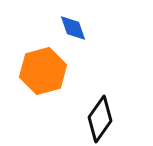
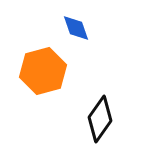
blue diamond: moved 3 px right
